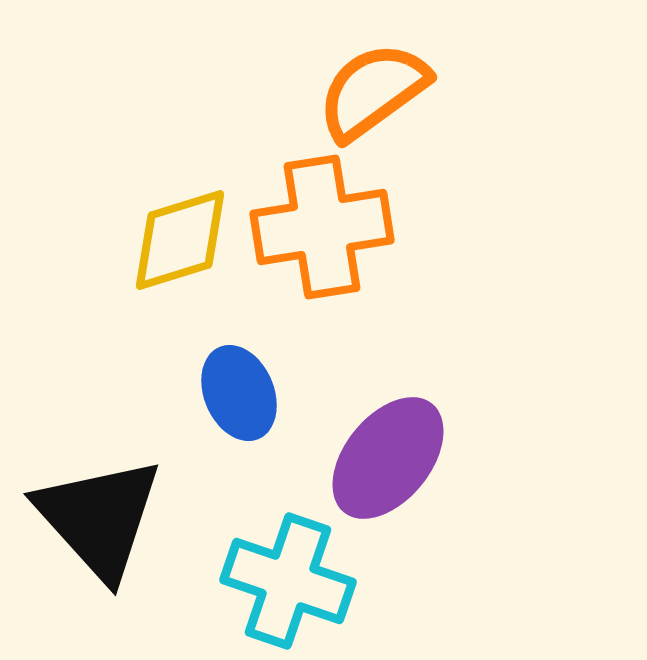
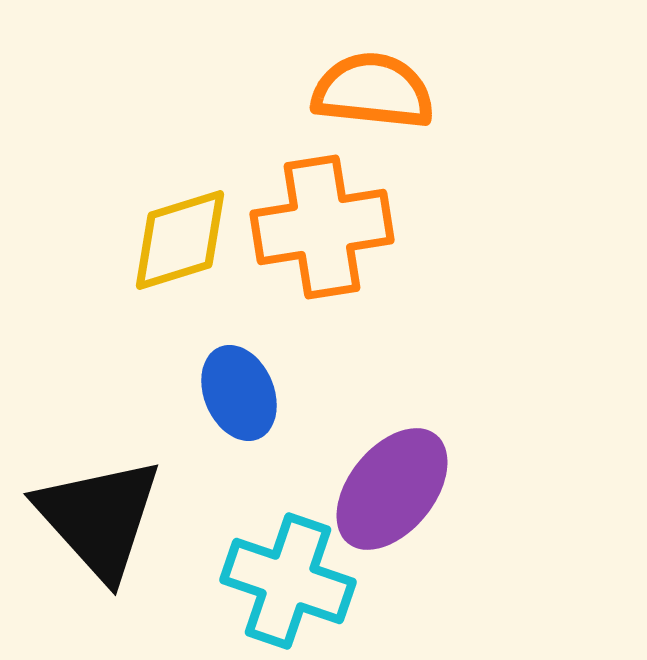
orange semicircle: rotated 42 degrees clockwise
purple ellipse: moved 4 px right, 31 px down
